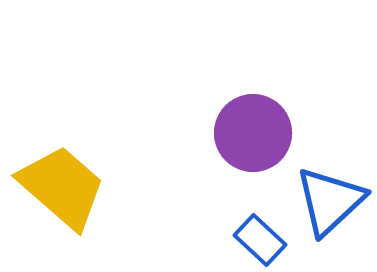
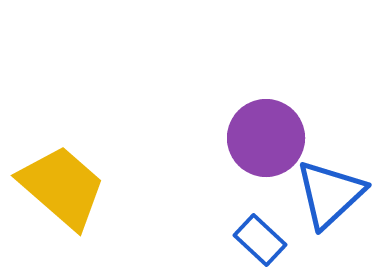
purple circle: moved 13 px right, 5 px down
blue triangle: moved 7 px up
